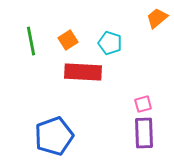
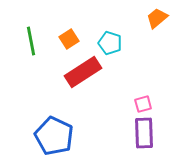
orange square: moved 1 px right, 1 px up
red rectangle: rotated 36 degrees counterclockwise
blue pentagon: rotated 27 degrees counterclockwise
